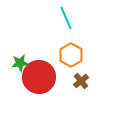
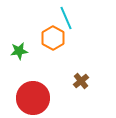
orange hexagon: moved 18 px left, 17 px up
green star: moved 1 px left, 12 px up
red circle: moved 6 px left, 21 px down
